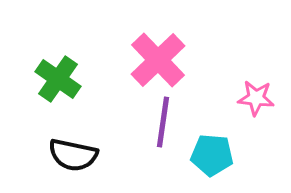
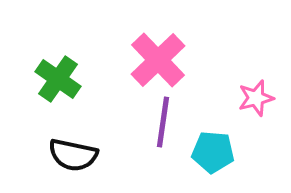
pink star: rotated 21 degrees counterclockwise
cyan pentagon: moved 1 px right, 3 px up
